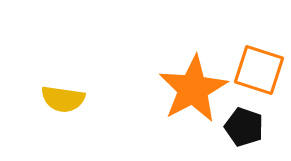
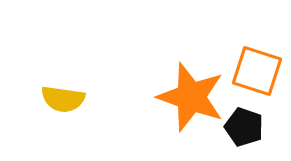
orange square: moved 2 px left, 1 px down
orange star: moved 2 px left, 8 px down; rotated 24 degrees counterclockwise
